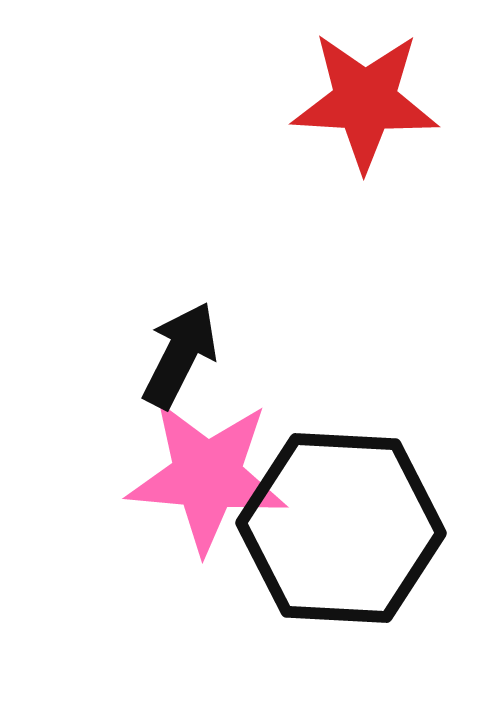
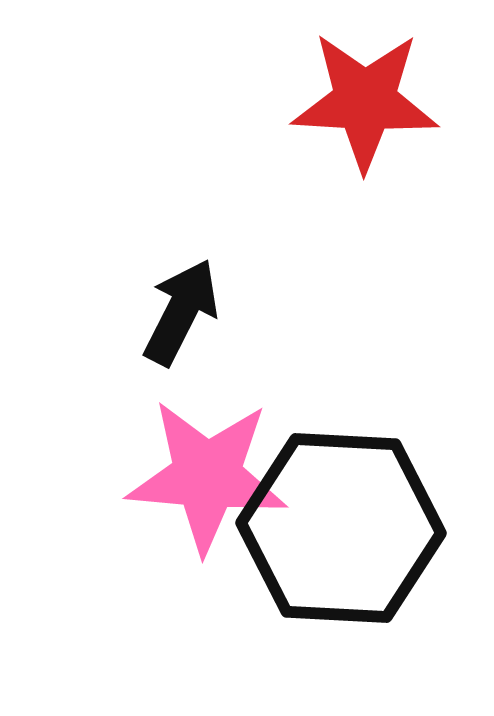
black arrow: moved 1 px right, 43 px up
